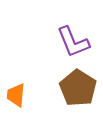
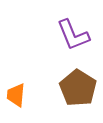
purple L-shape: moved 7 px up
